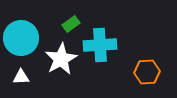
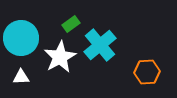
cyan cross: rotated 36 degrees counterclockwise
white star: moved 1 px left, 2 px up
